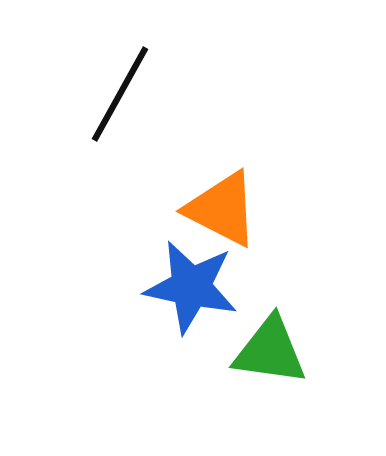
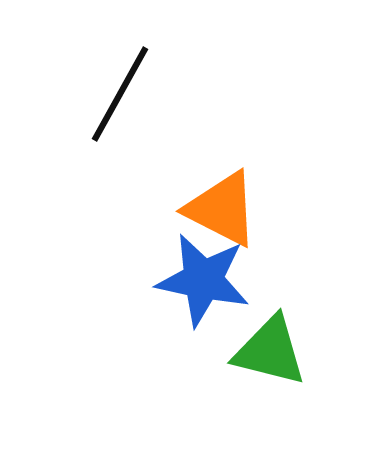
blue star: moved 12 px right, 7 px up
green triangle: rotated 6 degrees clockwise
